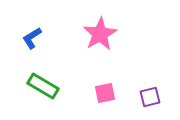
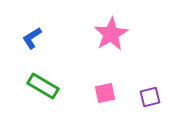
pink star: moved 11 px right
